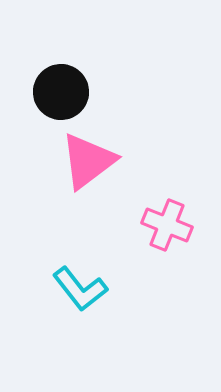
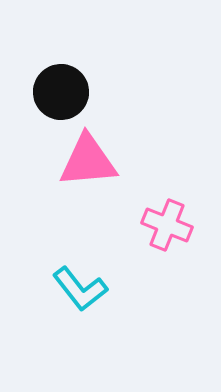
pink triangle: rotated 32 degrees clockwise
